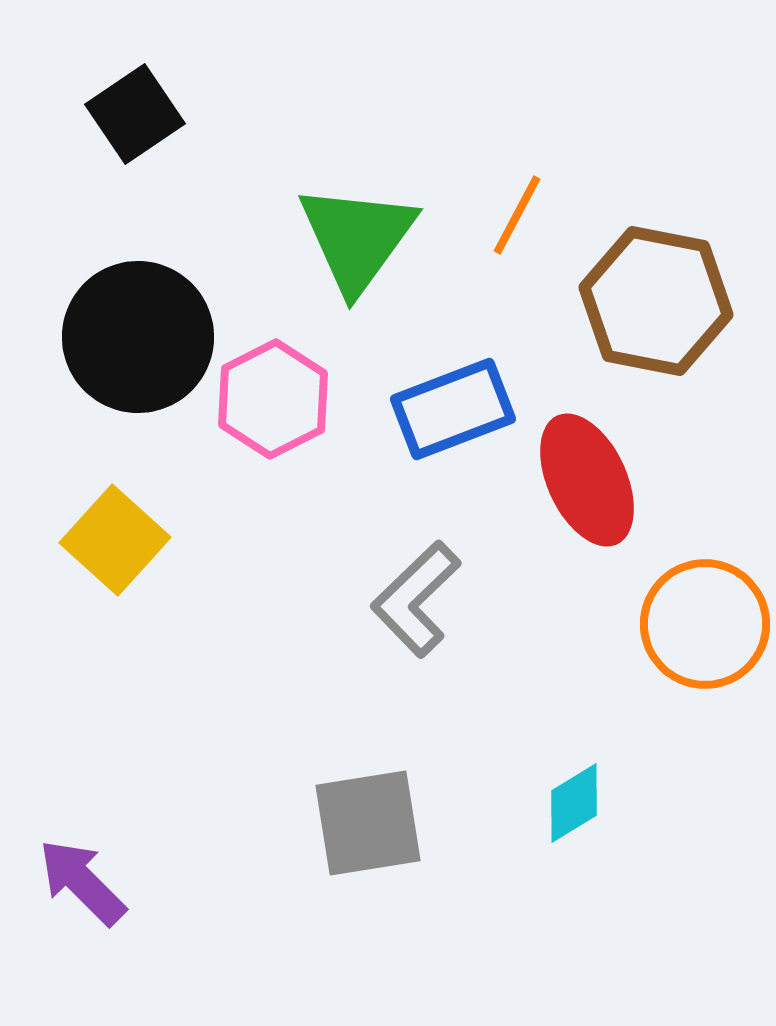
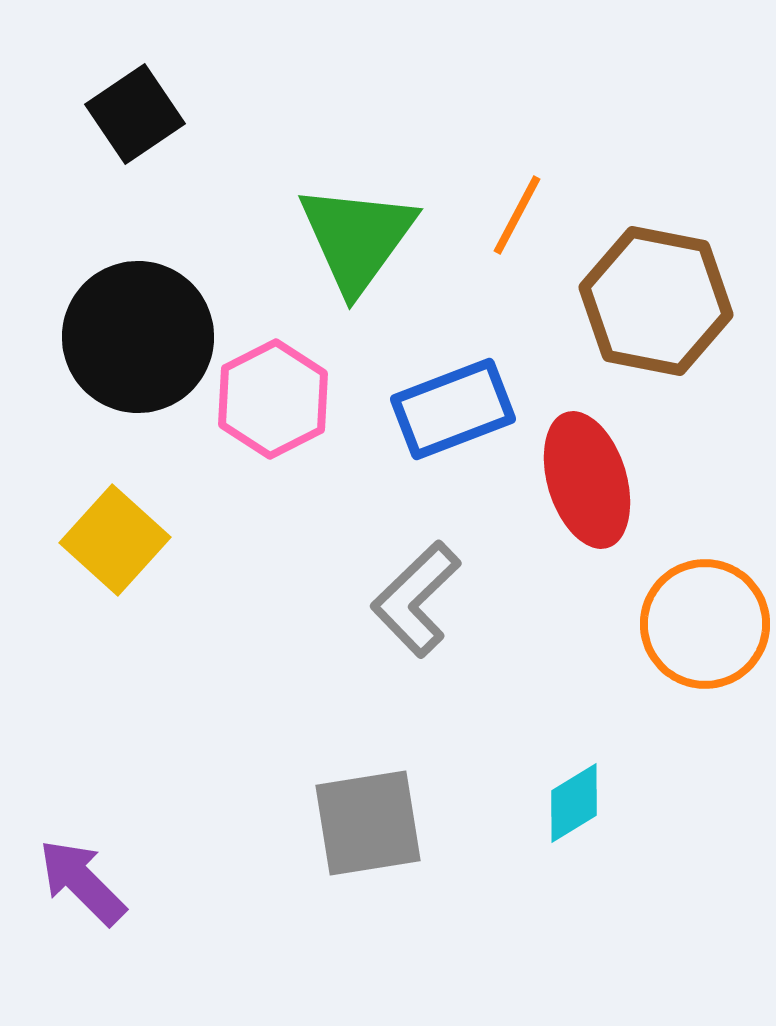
red ellipse: rotated 8 degrees clockwise
